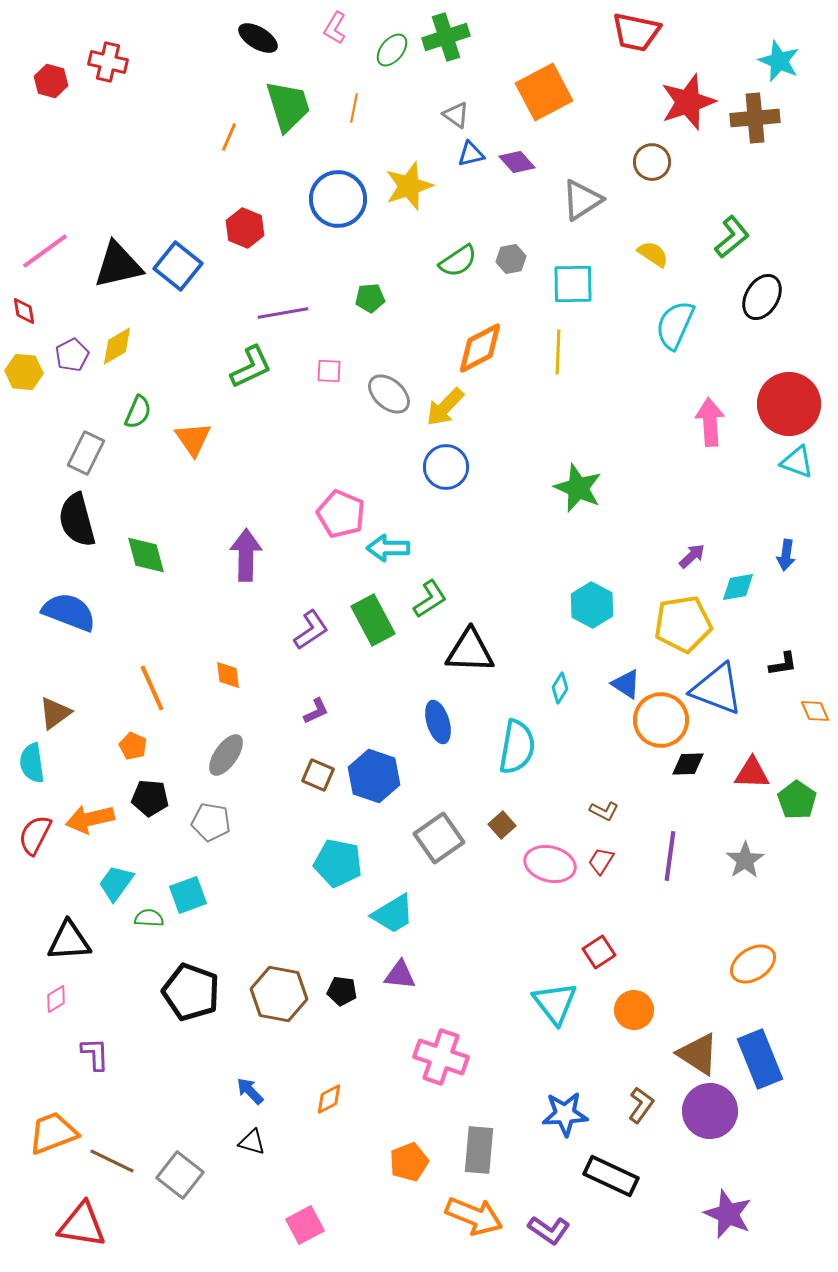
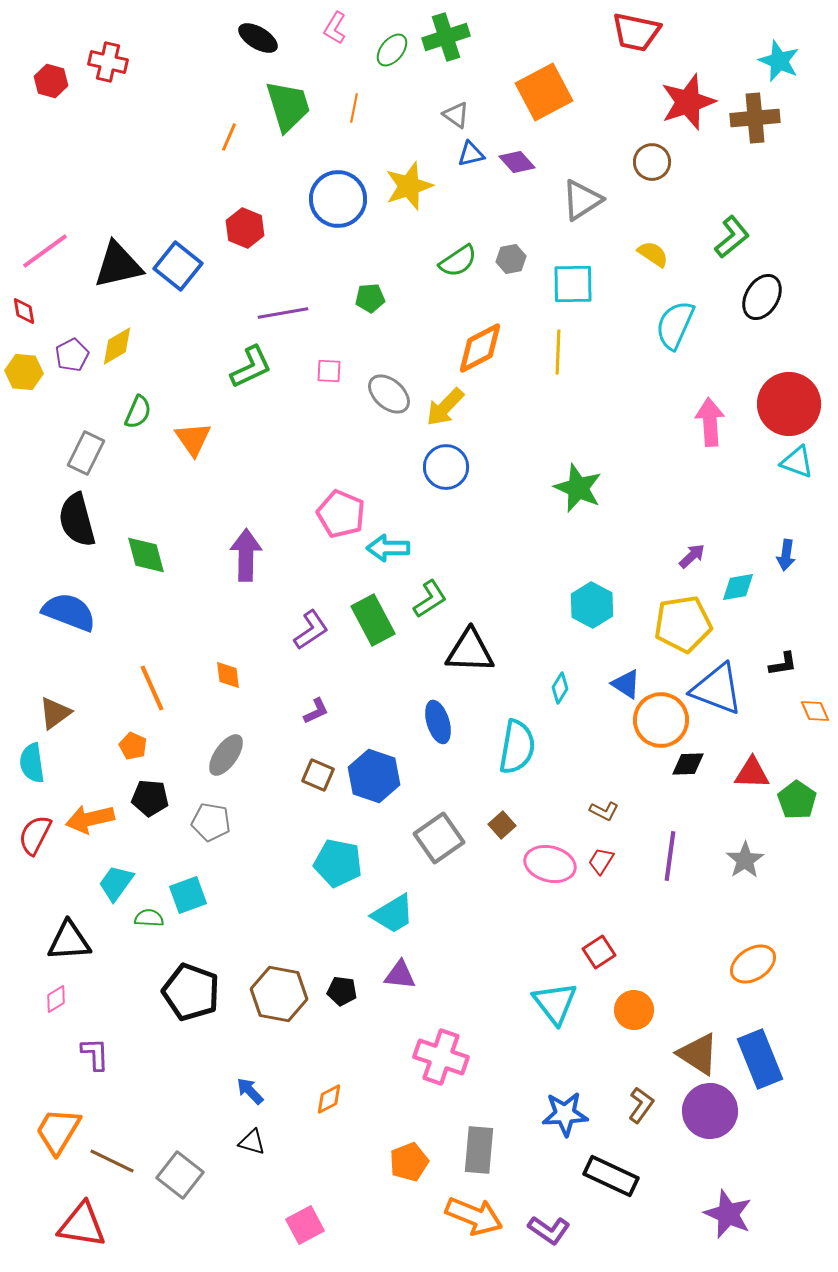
orange trapezoid at (53, 1133): moved 5 px right, 2 px up; rotated 38 degrees counterclockwise
